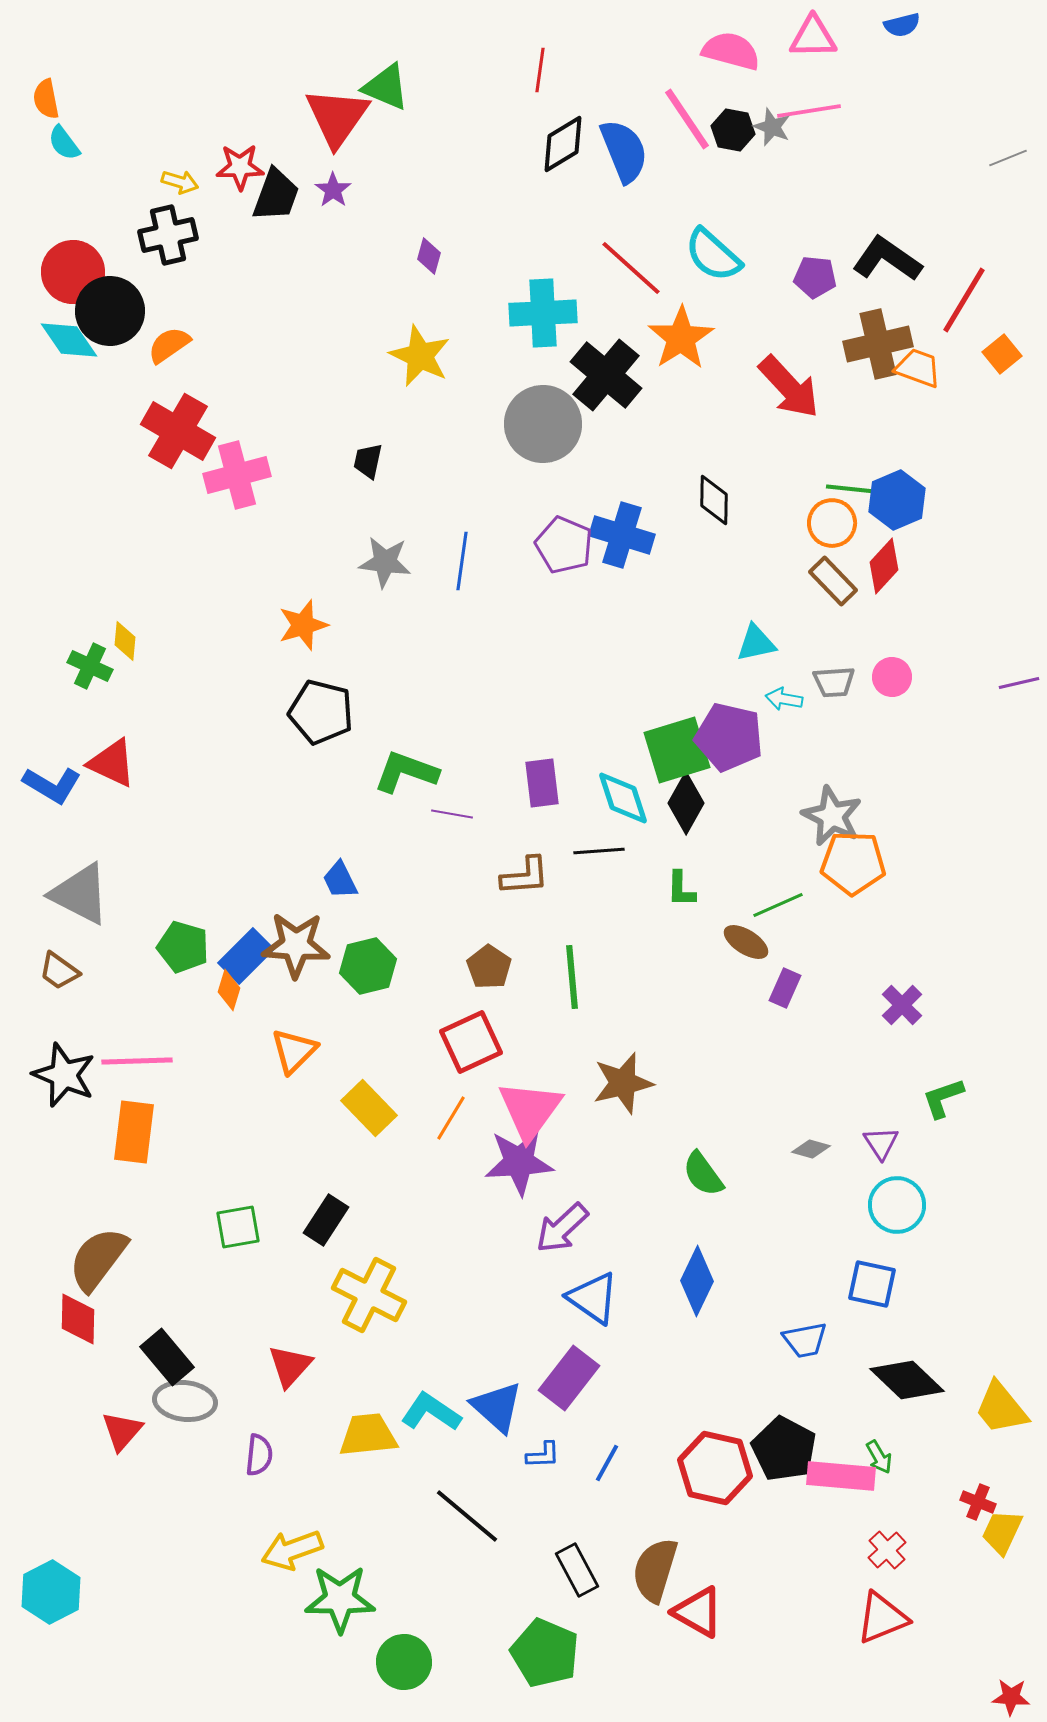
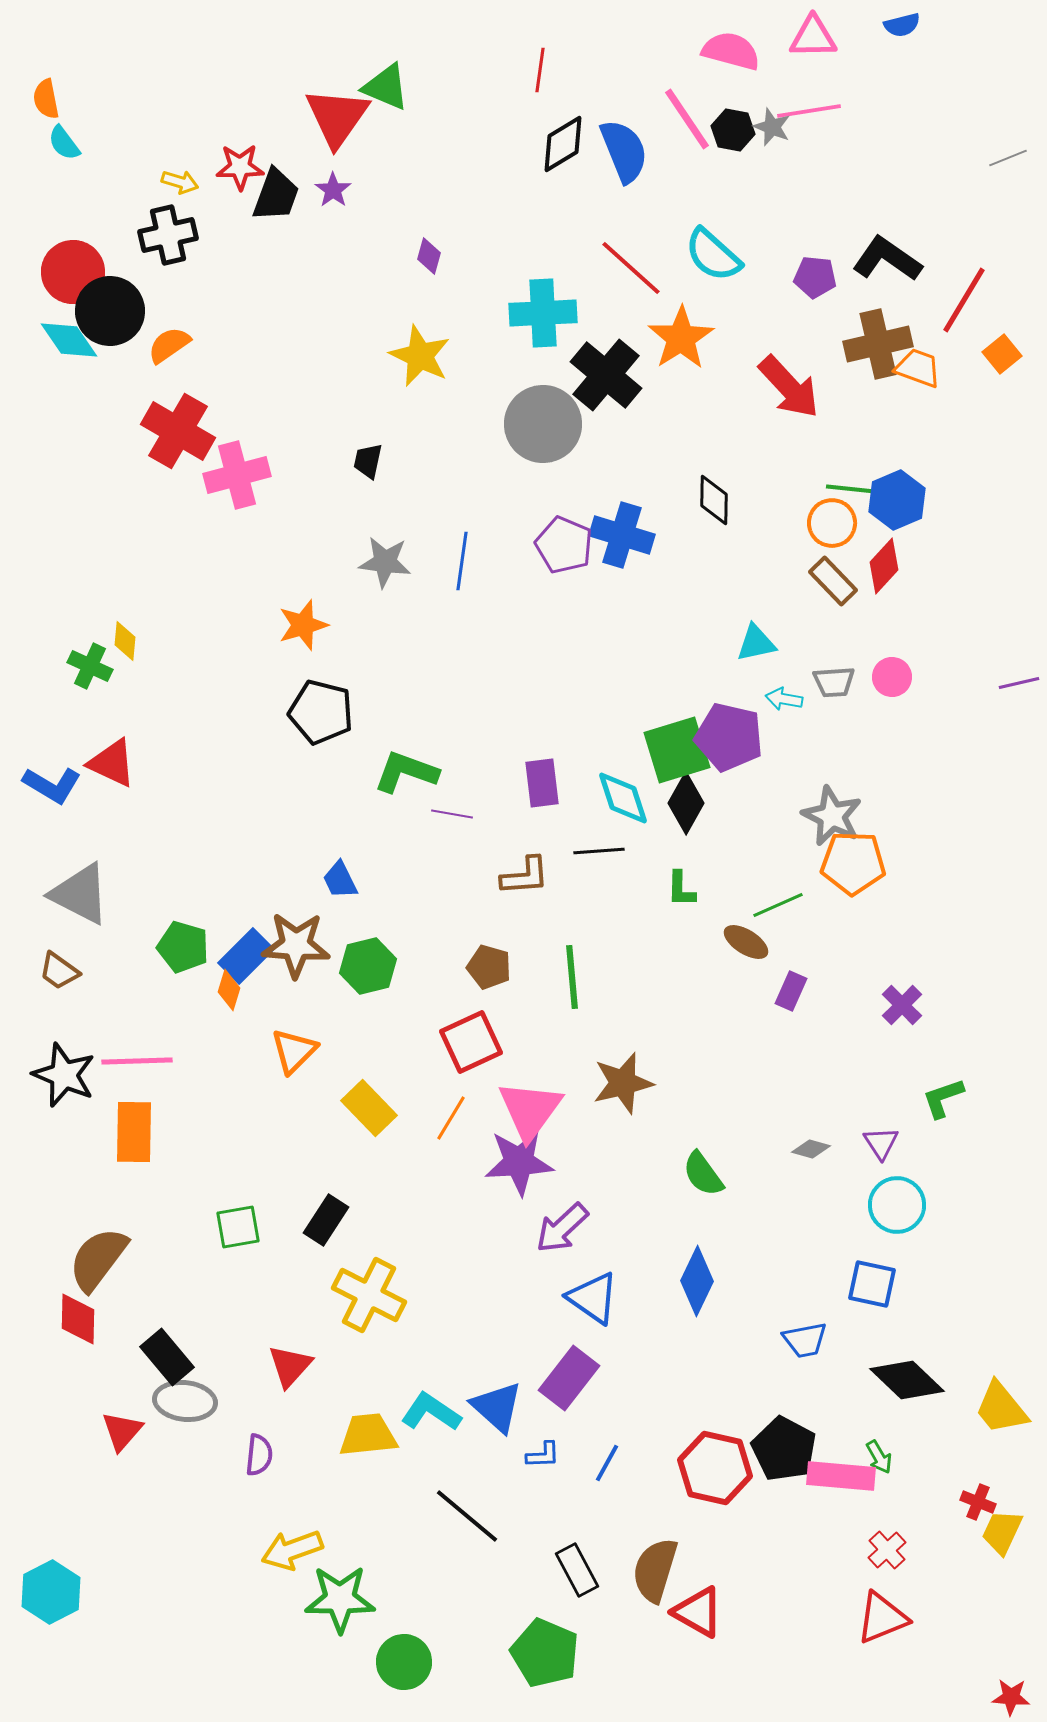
brown pentagon at (489, 967): rotated 18 degrees counterclockwise
purple rectangle at (785, 988): moved 6 px right, 3 px down
orange rectangle at (134, 1132): rotated 6 degrees counterclockwise
